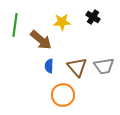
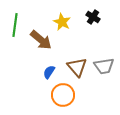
yellow star: rotated 30 degrees clockwise
blue semicircle: moved 6 px down; rotated 32 degrees clockwise
